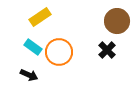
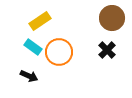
yellow rectangle: moved 4 px down
brown circle: moved 5 px left, 3 px up
black arrow: moved 1 px down
